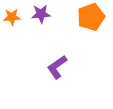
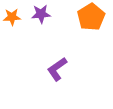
orange pentagon: rotated 12 degrees counterclockwise
purple L-shape: moved 2 px down
